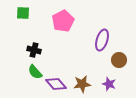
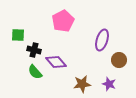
green square: moved 5 px left, 22 px down
purple diamond: moved 22 px up
